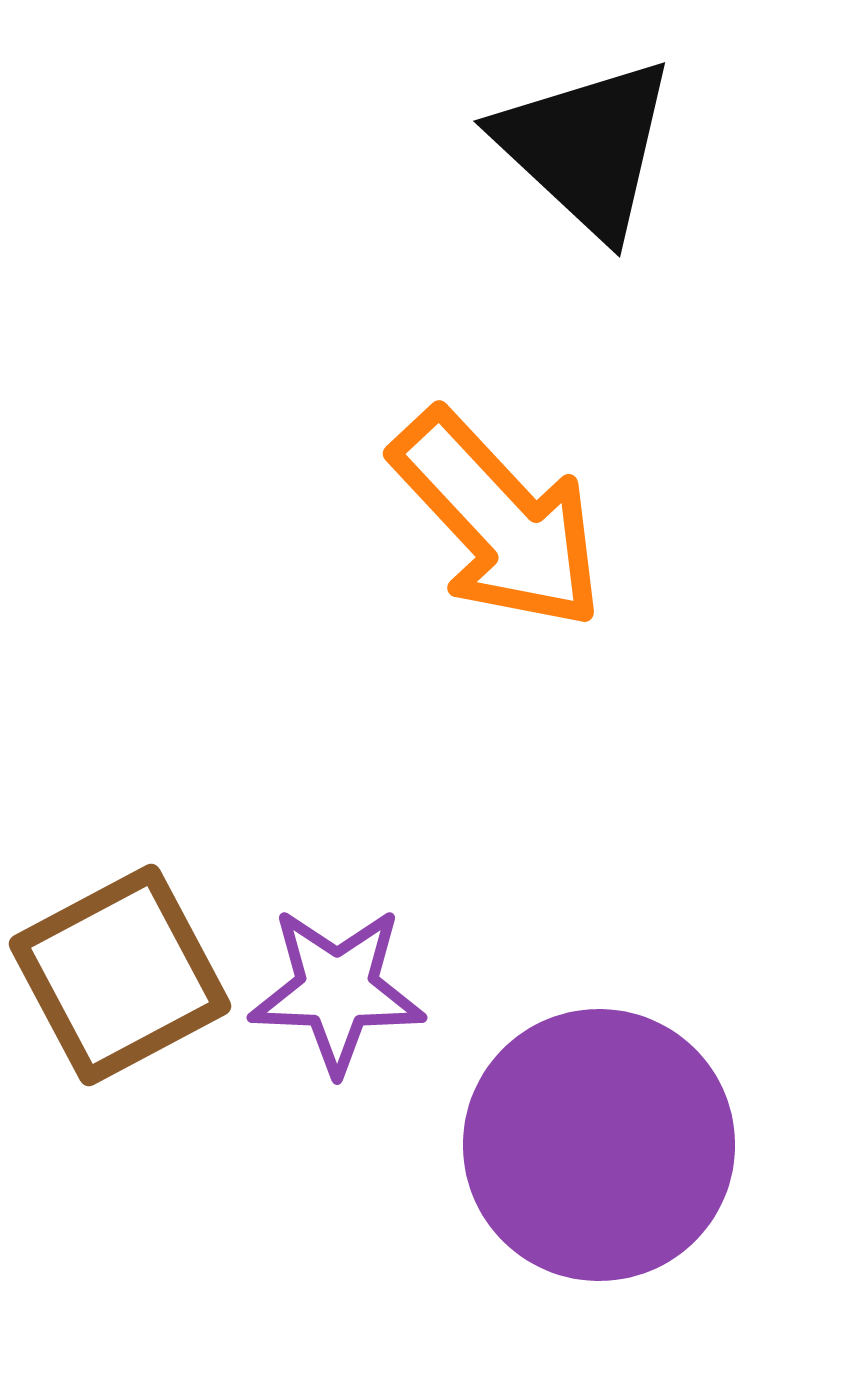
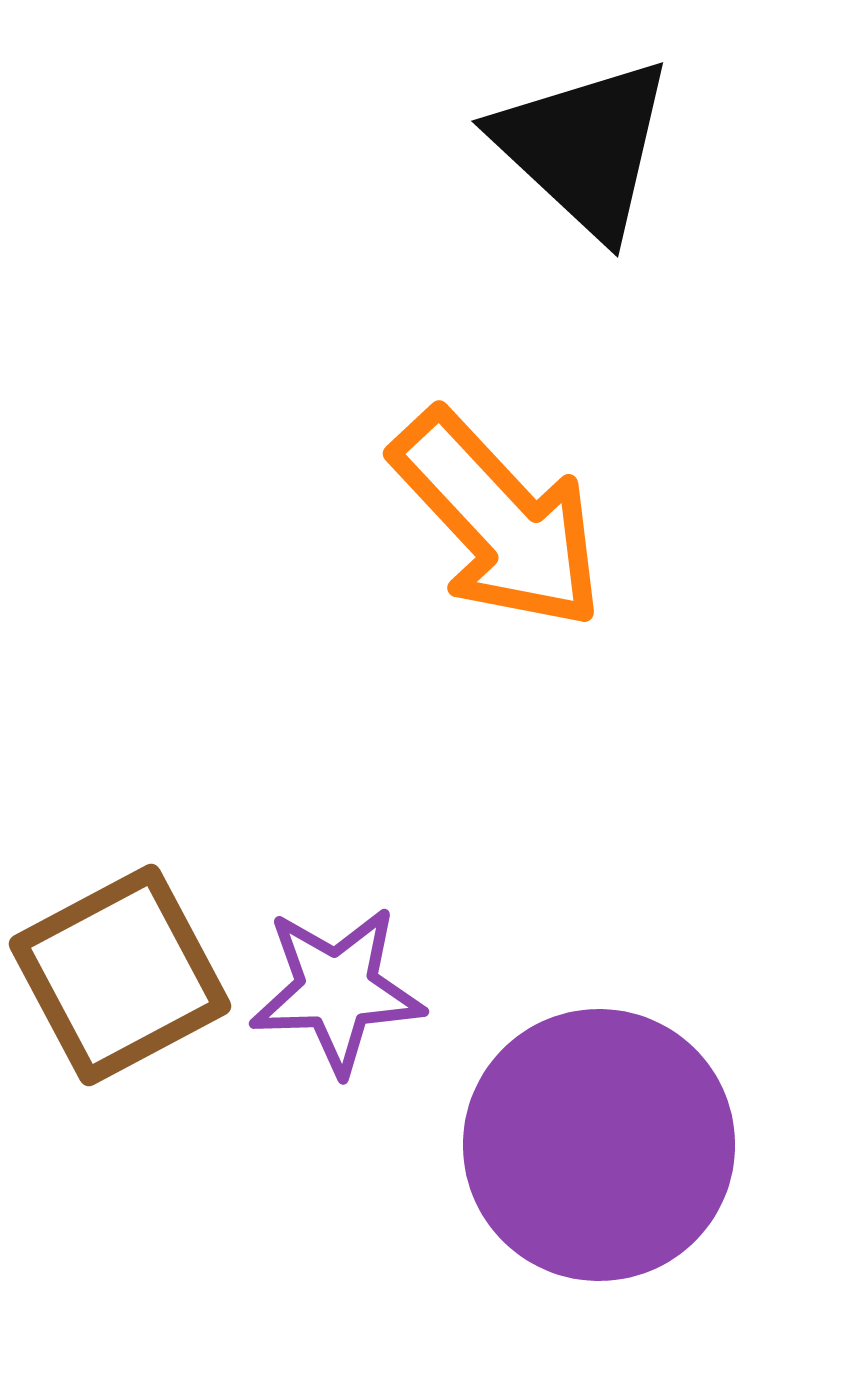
black triangle: moved 2 px left
purple star: rotated 4 degrees counterclockwise
